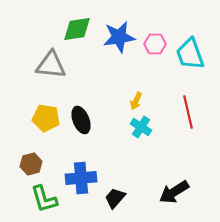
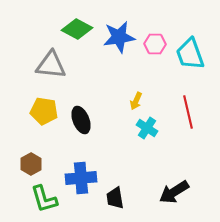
green diamond: rotated 36 degrees clockwise
yellow pentagon: moved 2 px left, 7 px up
cyan cross: moved 6 px right, 1 px down
brown hexagon: rotated 15 degrees counterclockwise
black trapezoid: rotated 50 degrees counterclockwise
